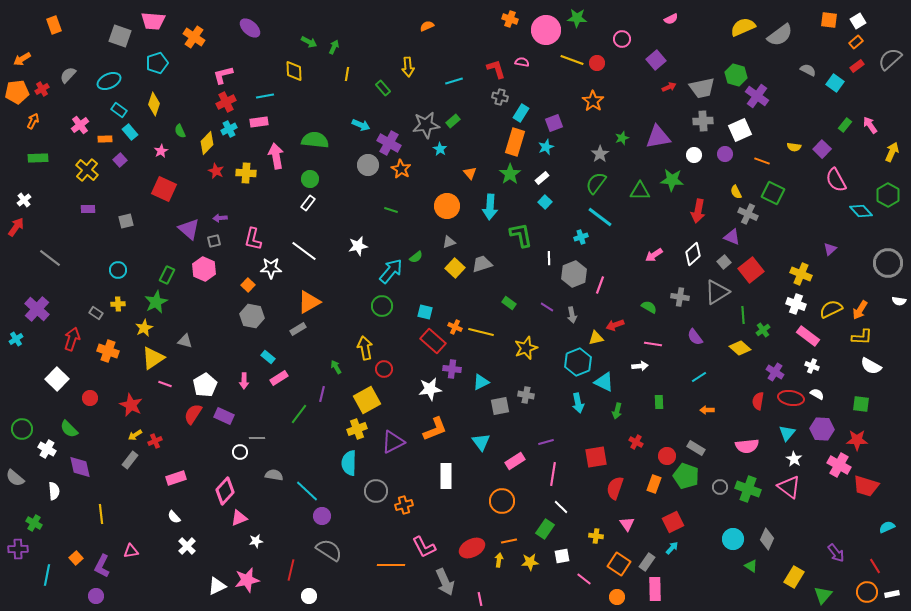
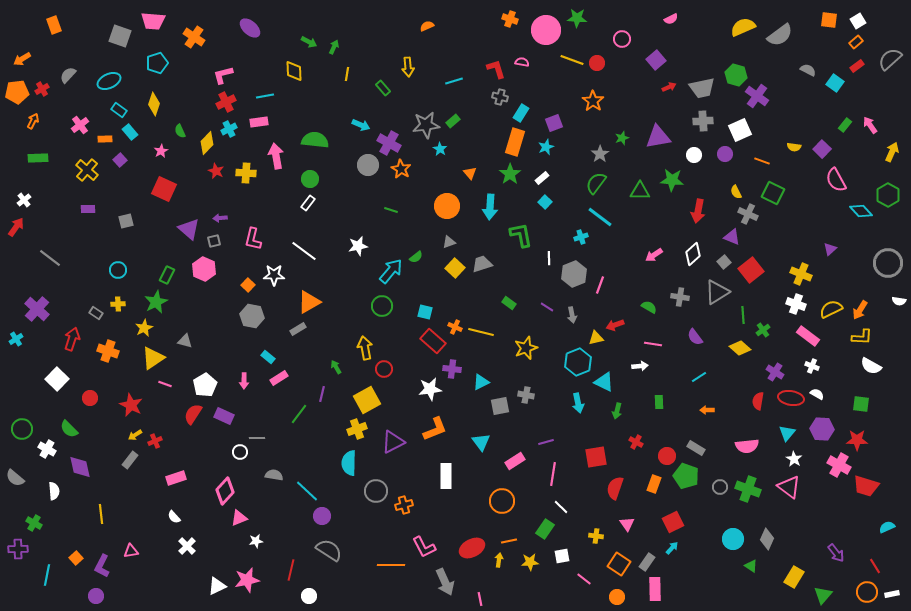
white star at (271, 268): moved 3 px right, 7 px down
